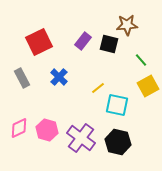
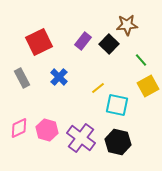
black square: rotated 30 degrees clockwise
